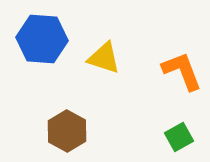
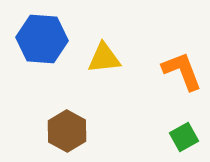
yellow triangle: rotated 24 degrees counterclockwise
green square: moved 5 px right
